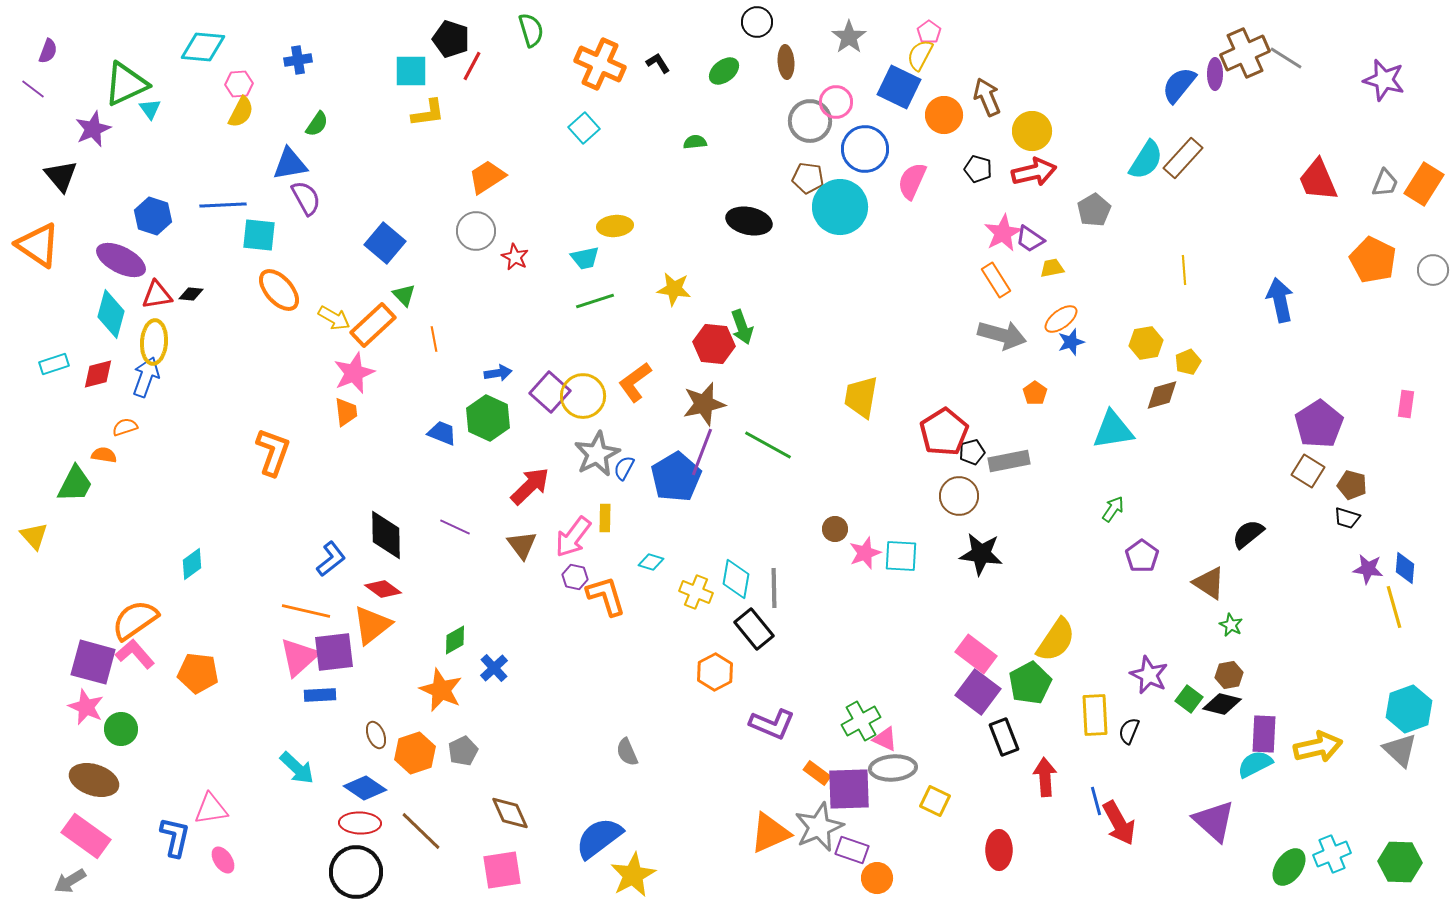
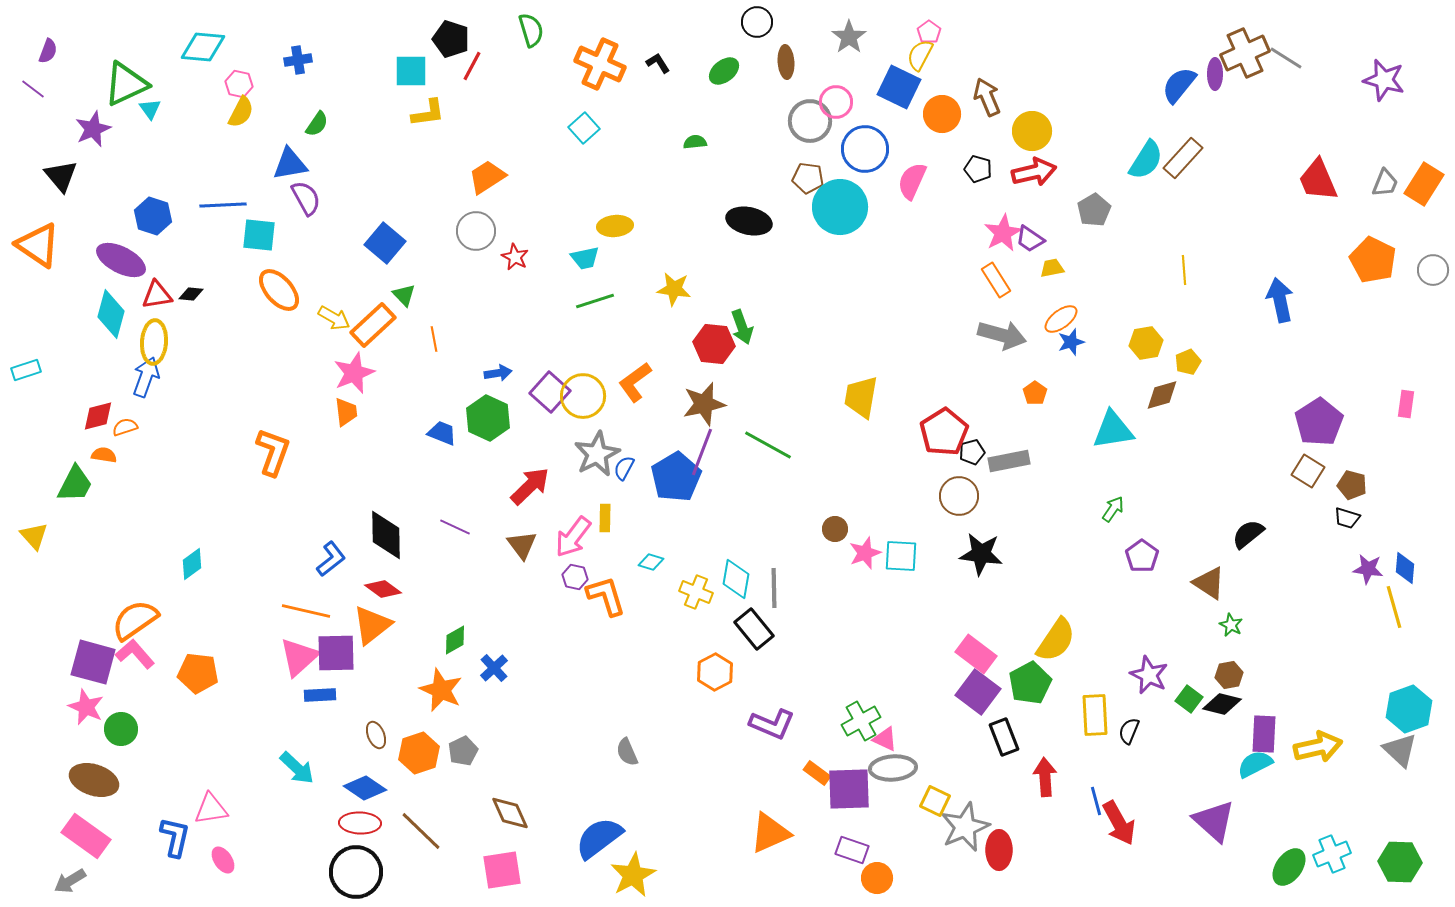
pink hexagon at (239, 84): rotated 16 degrees clockwise
orange circle at (944, 115): moved 2 px left, 1 px up
cyan rectangle at (54, 364): moved 28 px left, 6 px down
red diamond at (98, 374): moved 42 px down
purple pentagon at (1319, 424): moved 2 px up
purple square at (334, 652): moved 2 px right, 1 px down; rotated 6 degrees clockwise
orange hexagon at (415, 753): moved 4 px right
gray star at (819, 827): moved 146 px right
